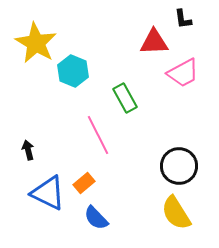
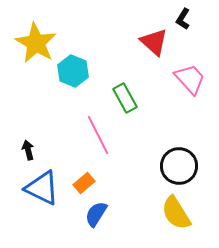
black L-shape: rotated 40 degrees clockwise
red triangle: rotated 44 degrees clockwise
pink trapezoid: moved 7 px right, 6 px down; rotated 104 degrees counterclockwise
blue triangle: moved 6 px left, 5 px up
blue semicircle: moved 4 px up; rotated 76 degrees clockwise
